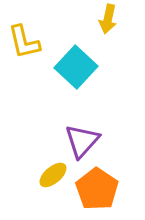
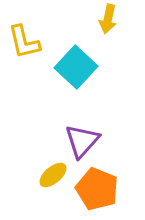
orange pentagon: rotated 12 degrees counterclockwise
